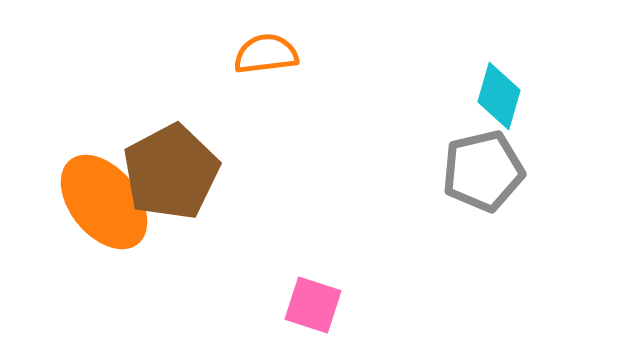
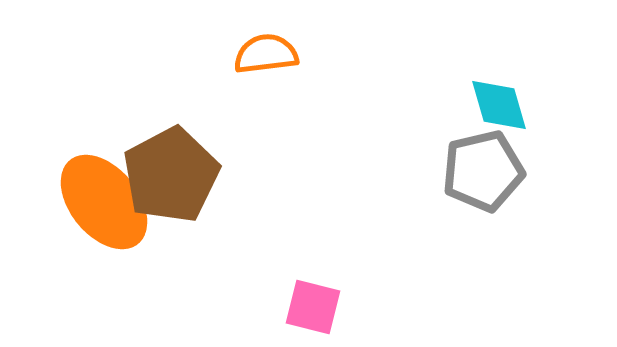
cyan diamond: moved 9 px down; rotated 32 degrees counterclockwise
brown pentagon: moved 3 px down
pink square: moved 2 px down; rotated 4 degrees counterclockwise
